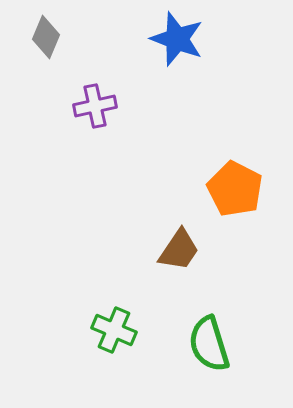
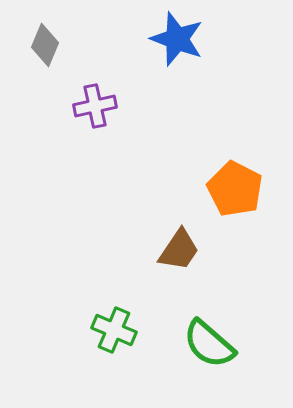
gray diamond: moved 1 px left, 8 px down
green semicircle: rotated 32 degrees counterclockwise
